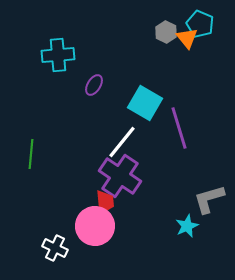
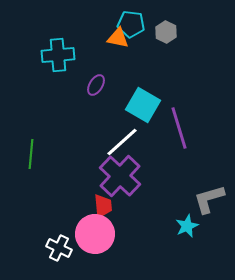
cyan pentagon: moved 69 px left; rotated 16 degrees counterclockwise
orange triangle: moved 69 px left; rotated 40 degrees counterclockwise
purple ellipse: moved 2 px right
cyan square: moved 2 px left, 2 px down
white line: rotated 9 degrees clockwise
purple cross: rotated 9 degrees clockwise
red trapezoid: moved 2 px left, 4 px down
pink circle: moved 8 px down
white cross: moved 4 px right
